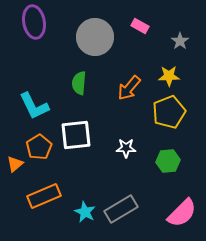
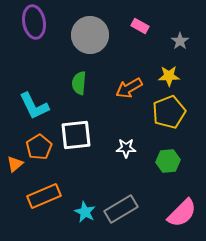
gray circle: moved 5 px left, 2 px up
orange arrow: rotated 20 degrees clockwise
